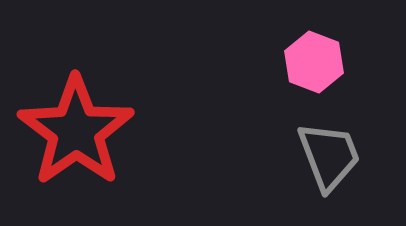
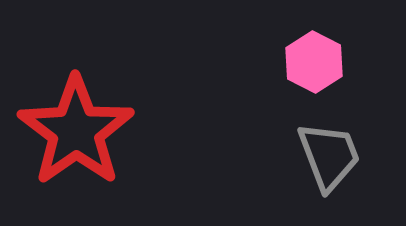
pink hexagon: rotated 6 degrees clockwise
